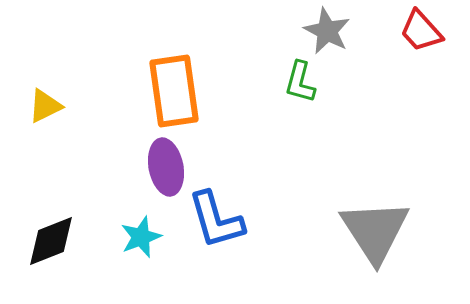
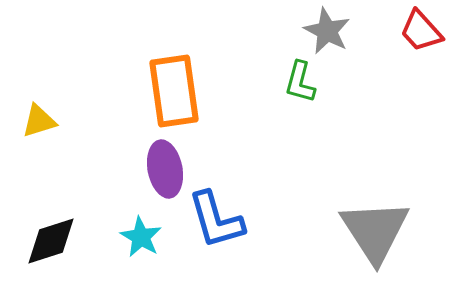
yellow triangle: moved 6 px left, 15 px down; rotated 9 degrees clockwise
purple ellipse: moved 1 px left, 2 px down
cyan star: rotated 21 degrees counterclockwise
black diamond: rotated 4 degrees clockwise
